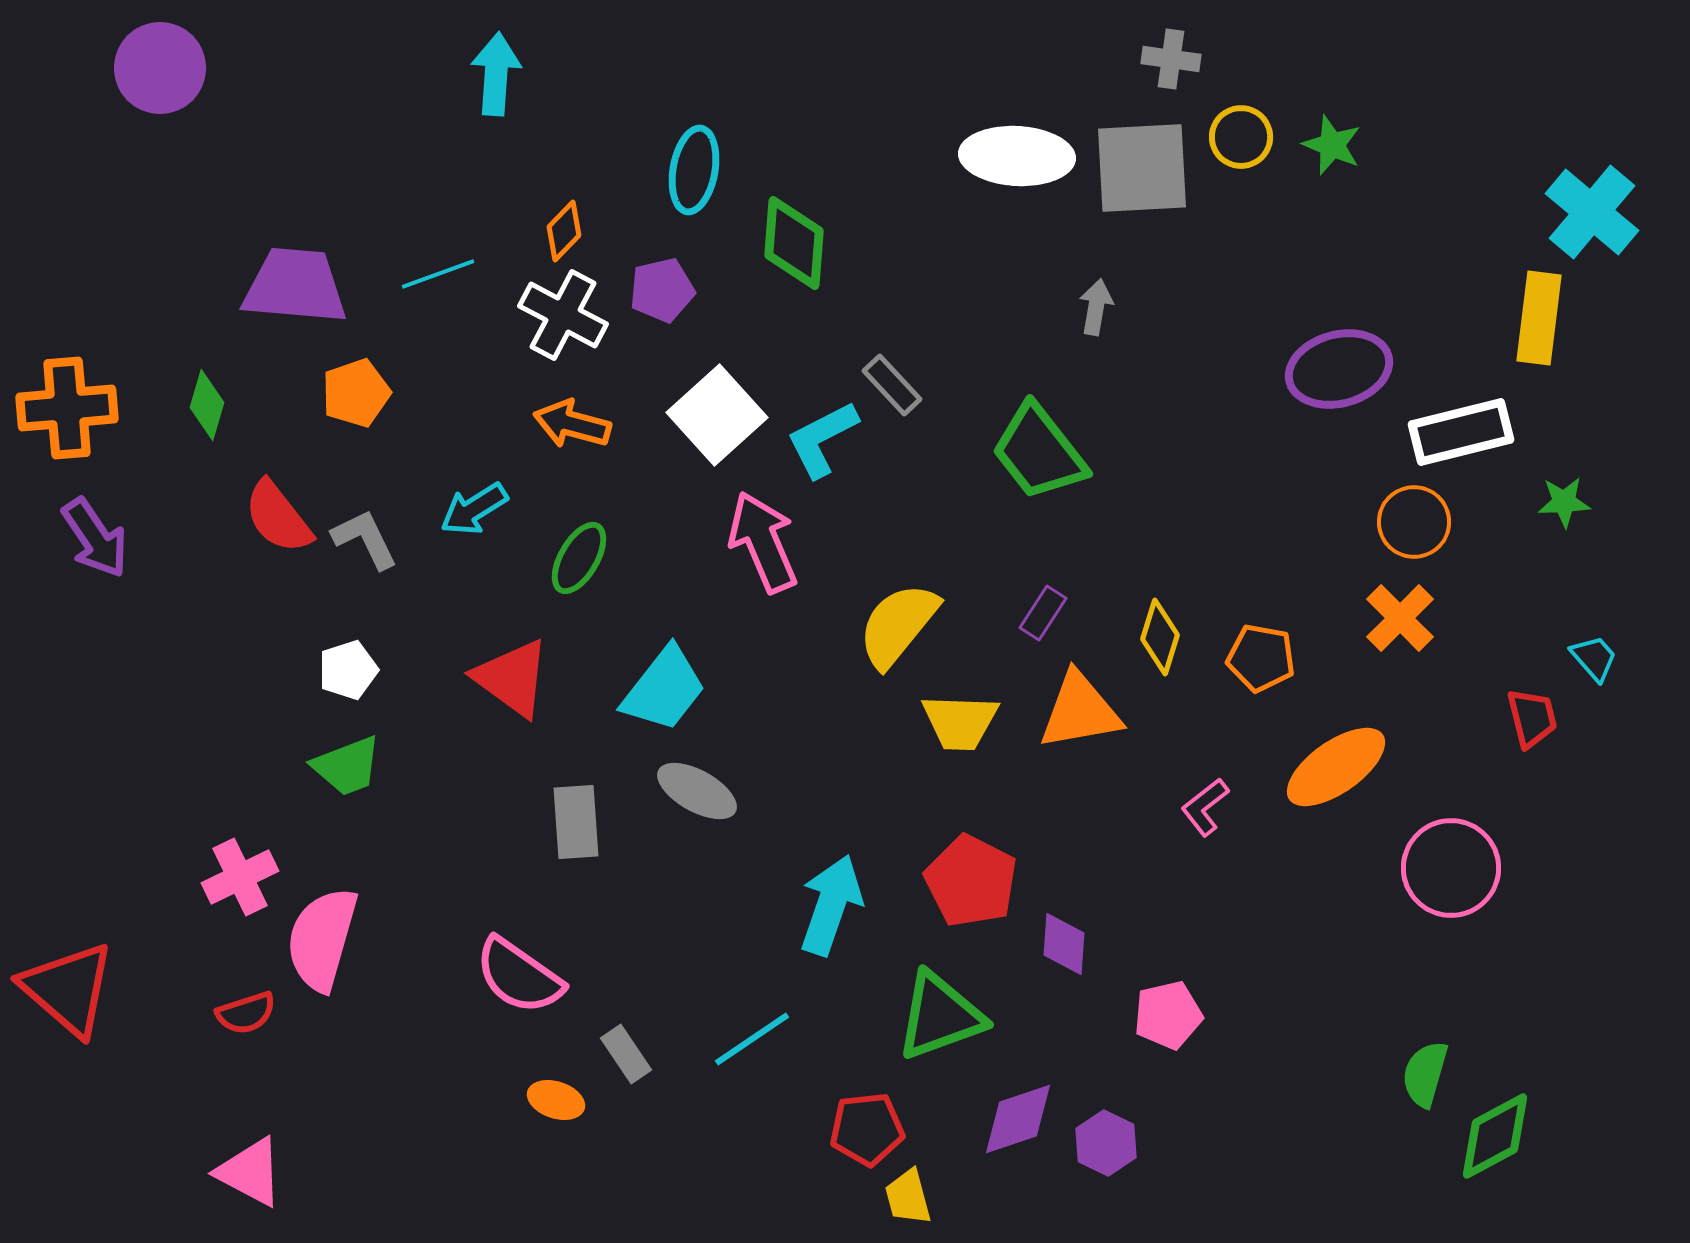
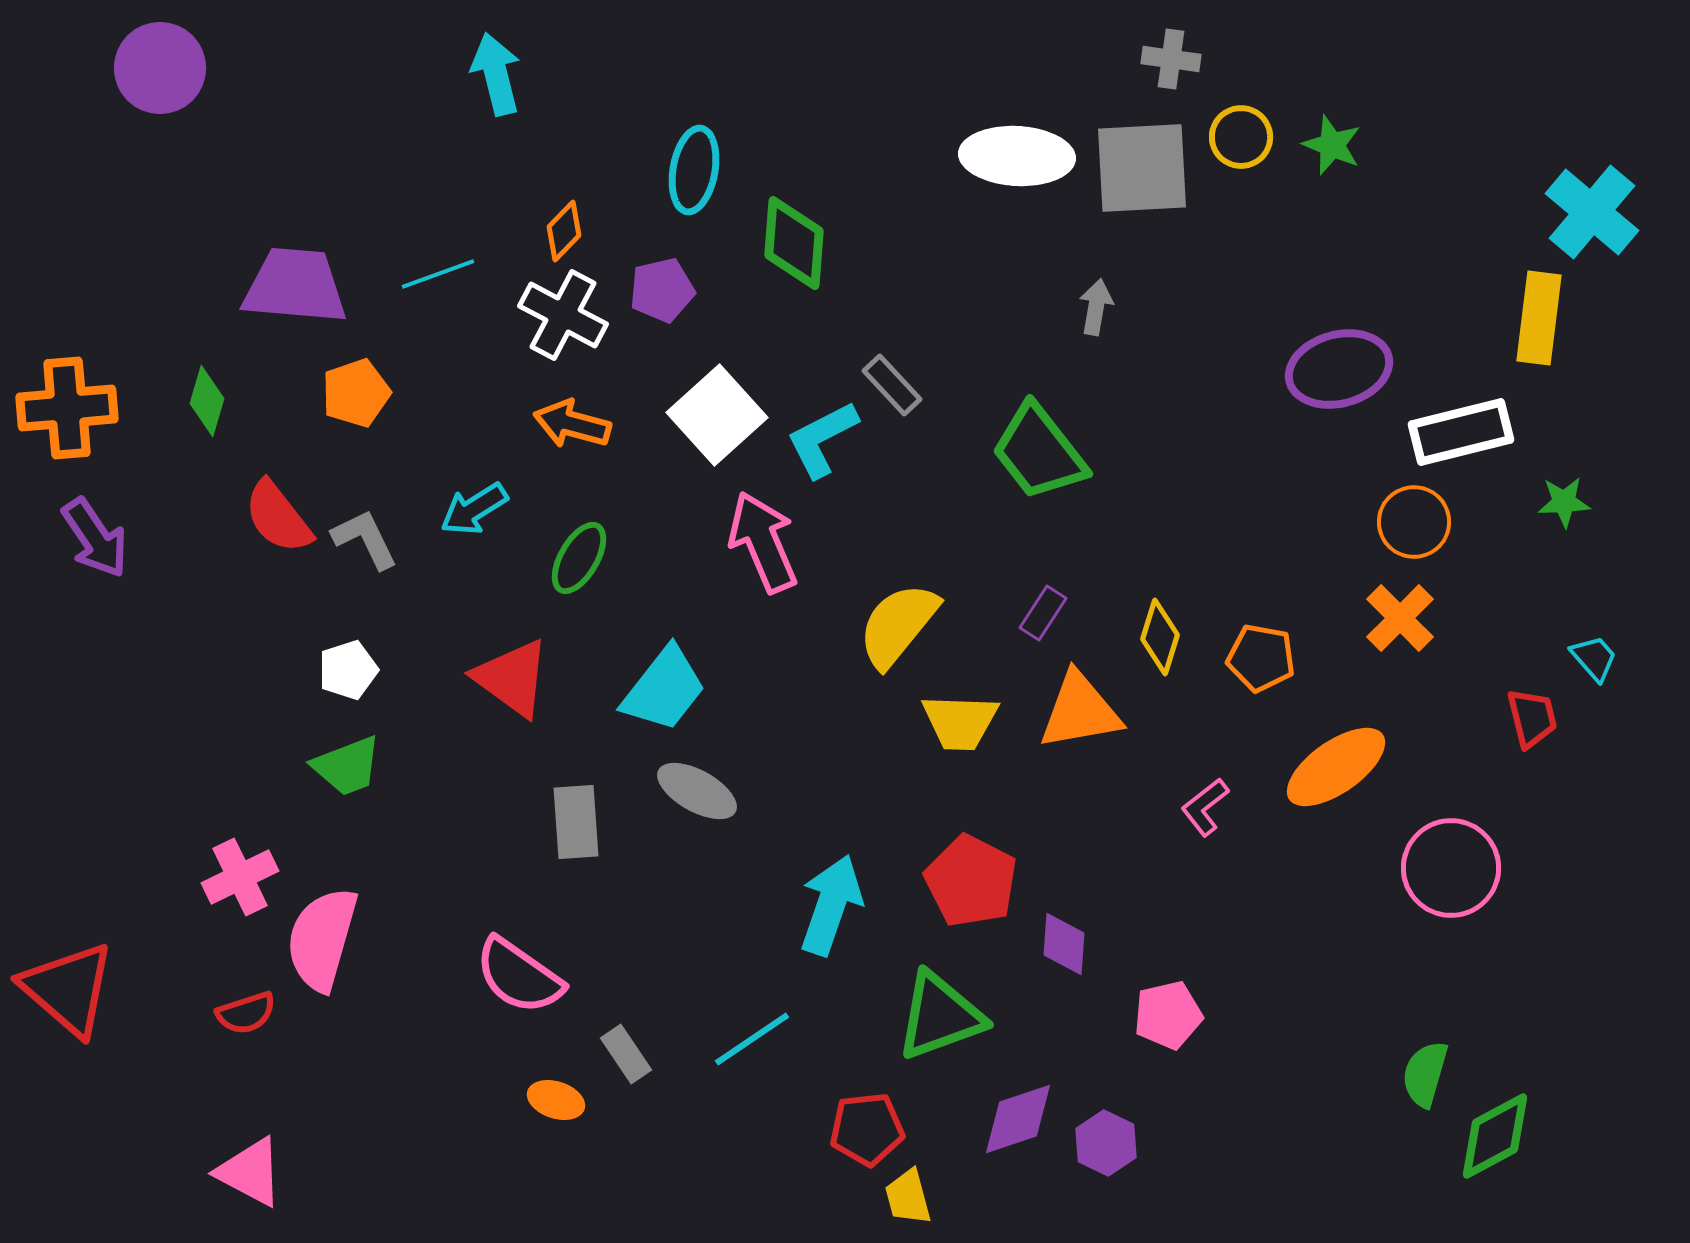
cyan arrow at (496, 74): rotated 18 degrees counterclockwise
green diamond at (207, 405): moved 4 px up
